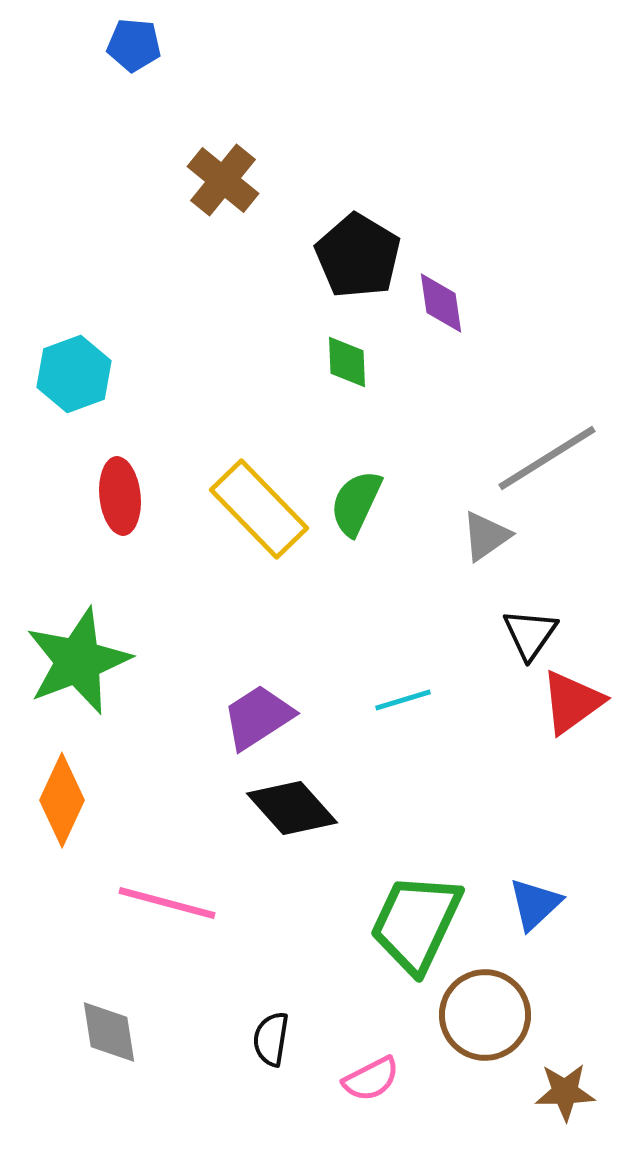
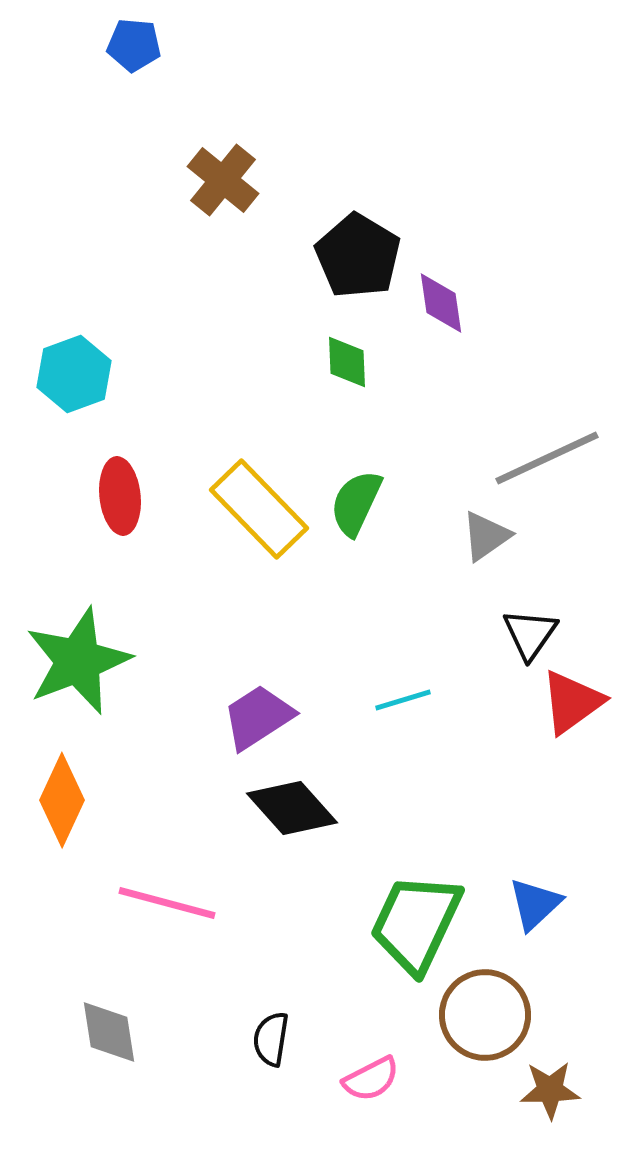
gray line: rotated 7 degrees clockwise
brown star: moved 15 px left, 2 px up
